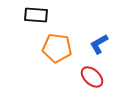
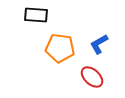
orange pentagon: moved 3 px right
